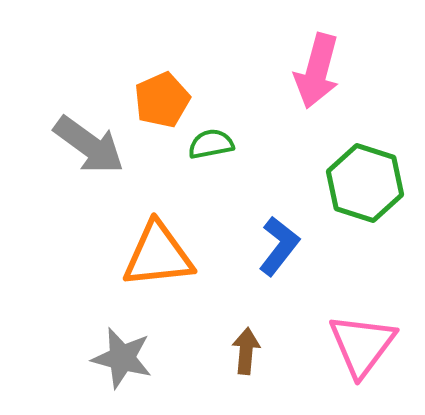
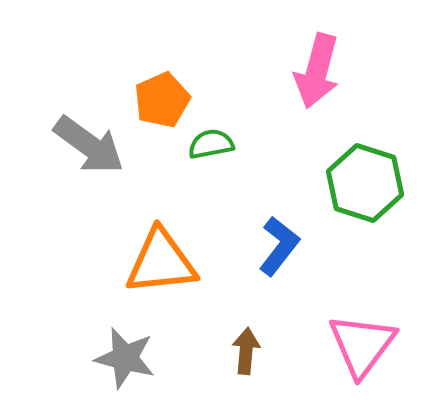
orange triangle: moved 3 px right, 7 px down
gray star: moved 3 px right
